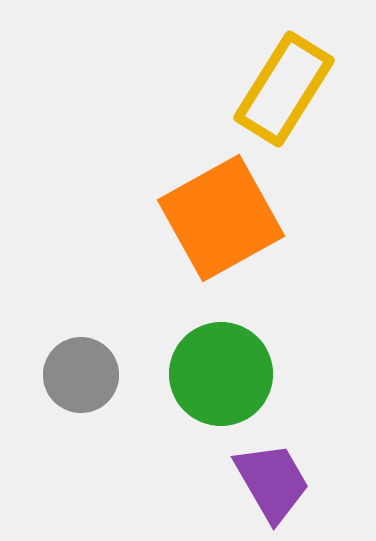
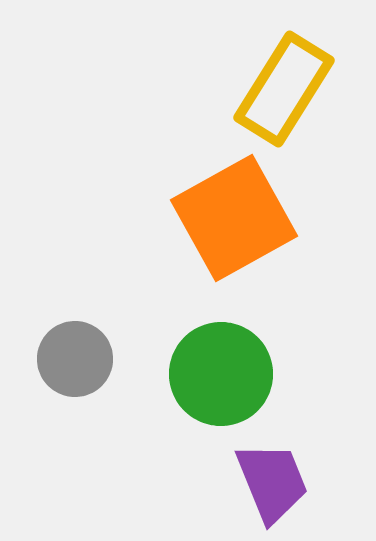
orange square: moved 13 px right
gray circle: moved 6 px left, 16 px up
purple trapezoid: rotated 8 degrees clockwise
